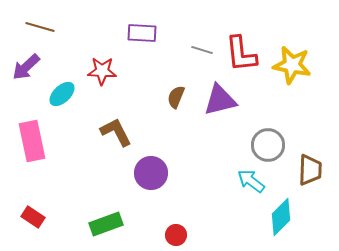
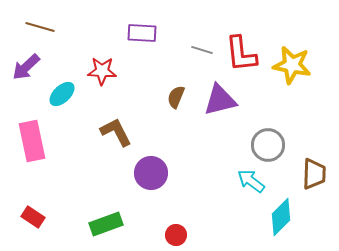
brown trapezoid: moved 4 px right, 4 px down
